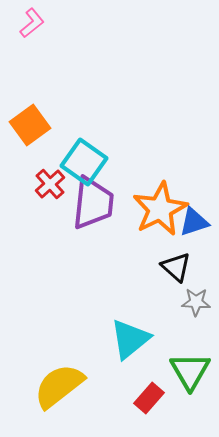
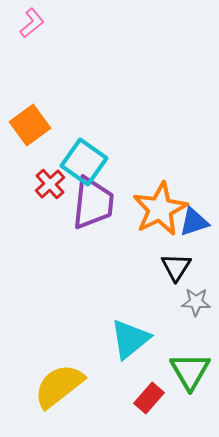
black triangle: rotated 20 degrees clockwise
